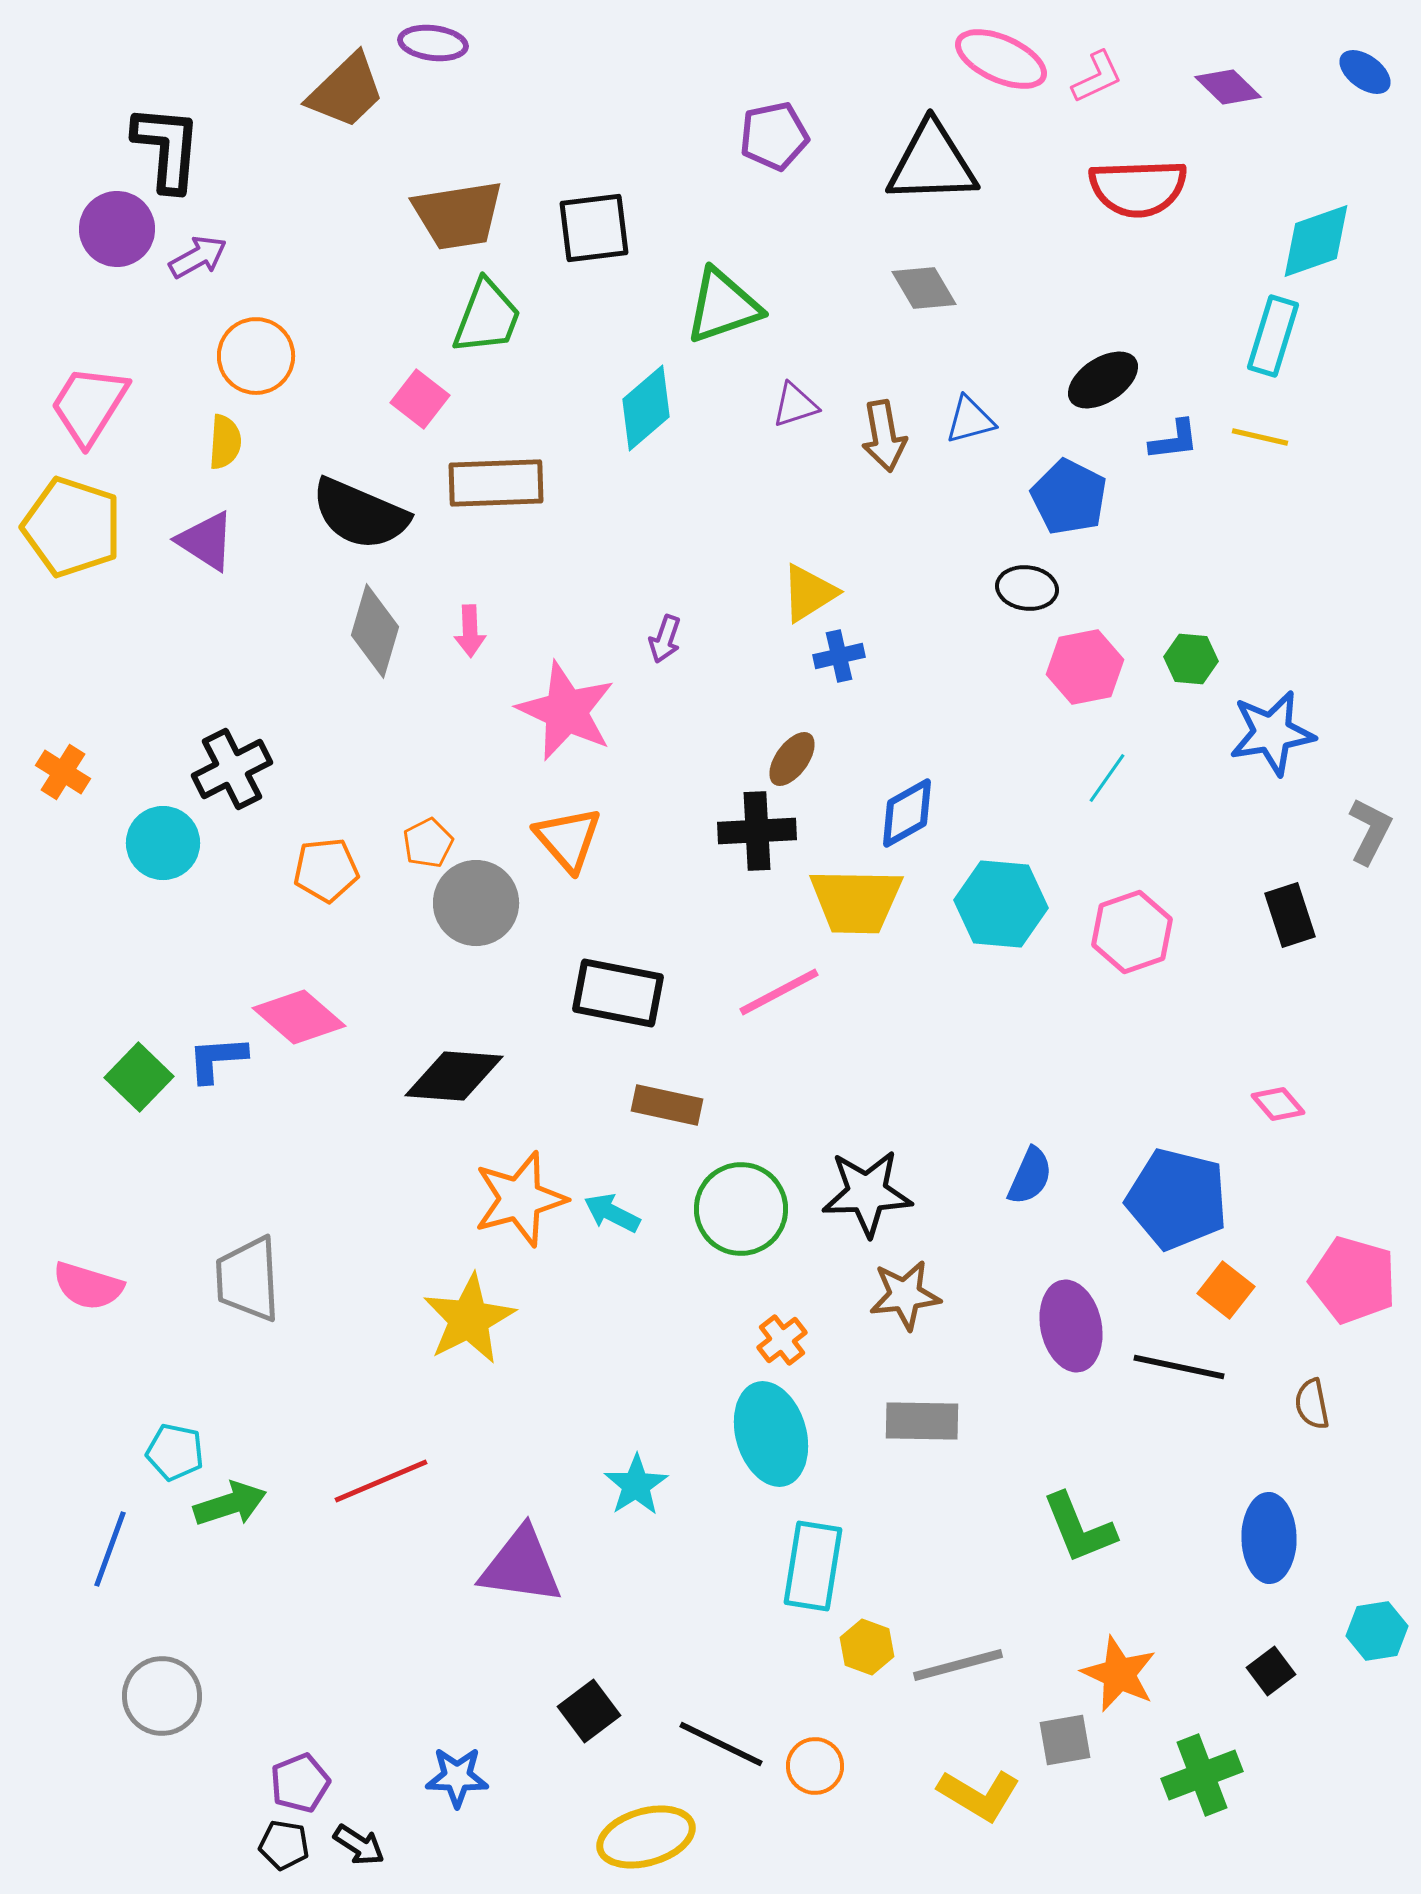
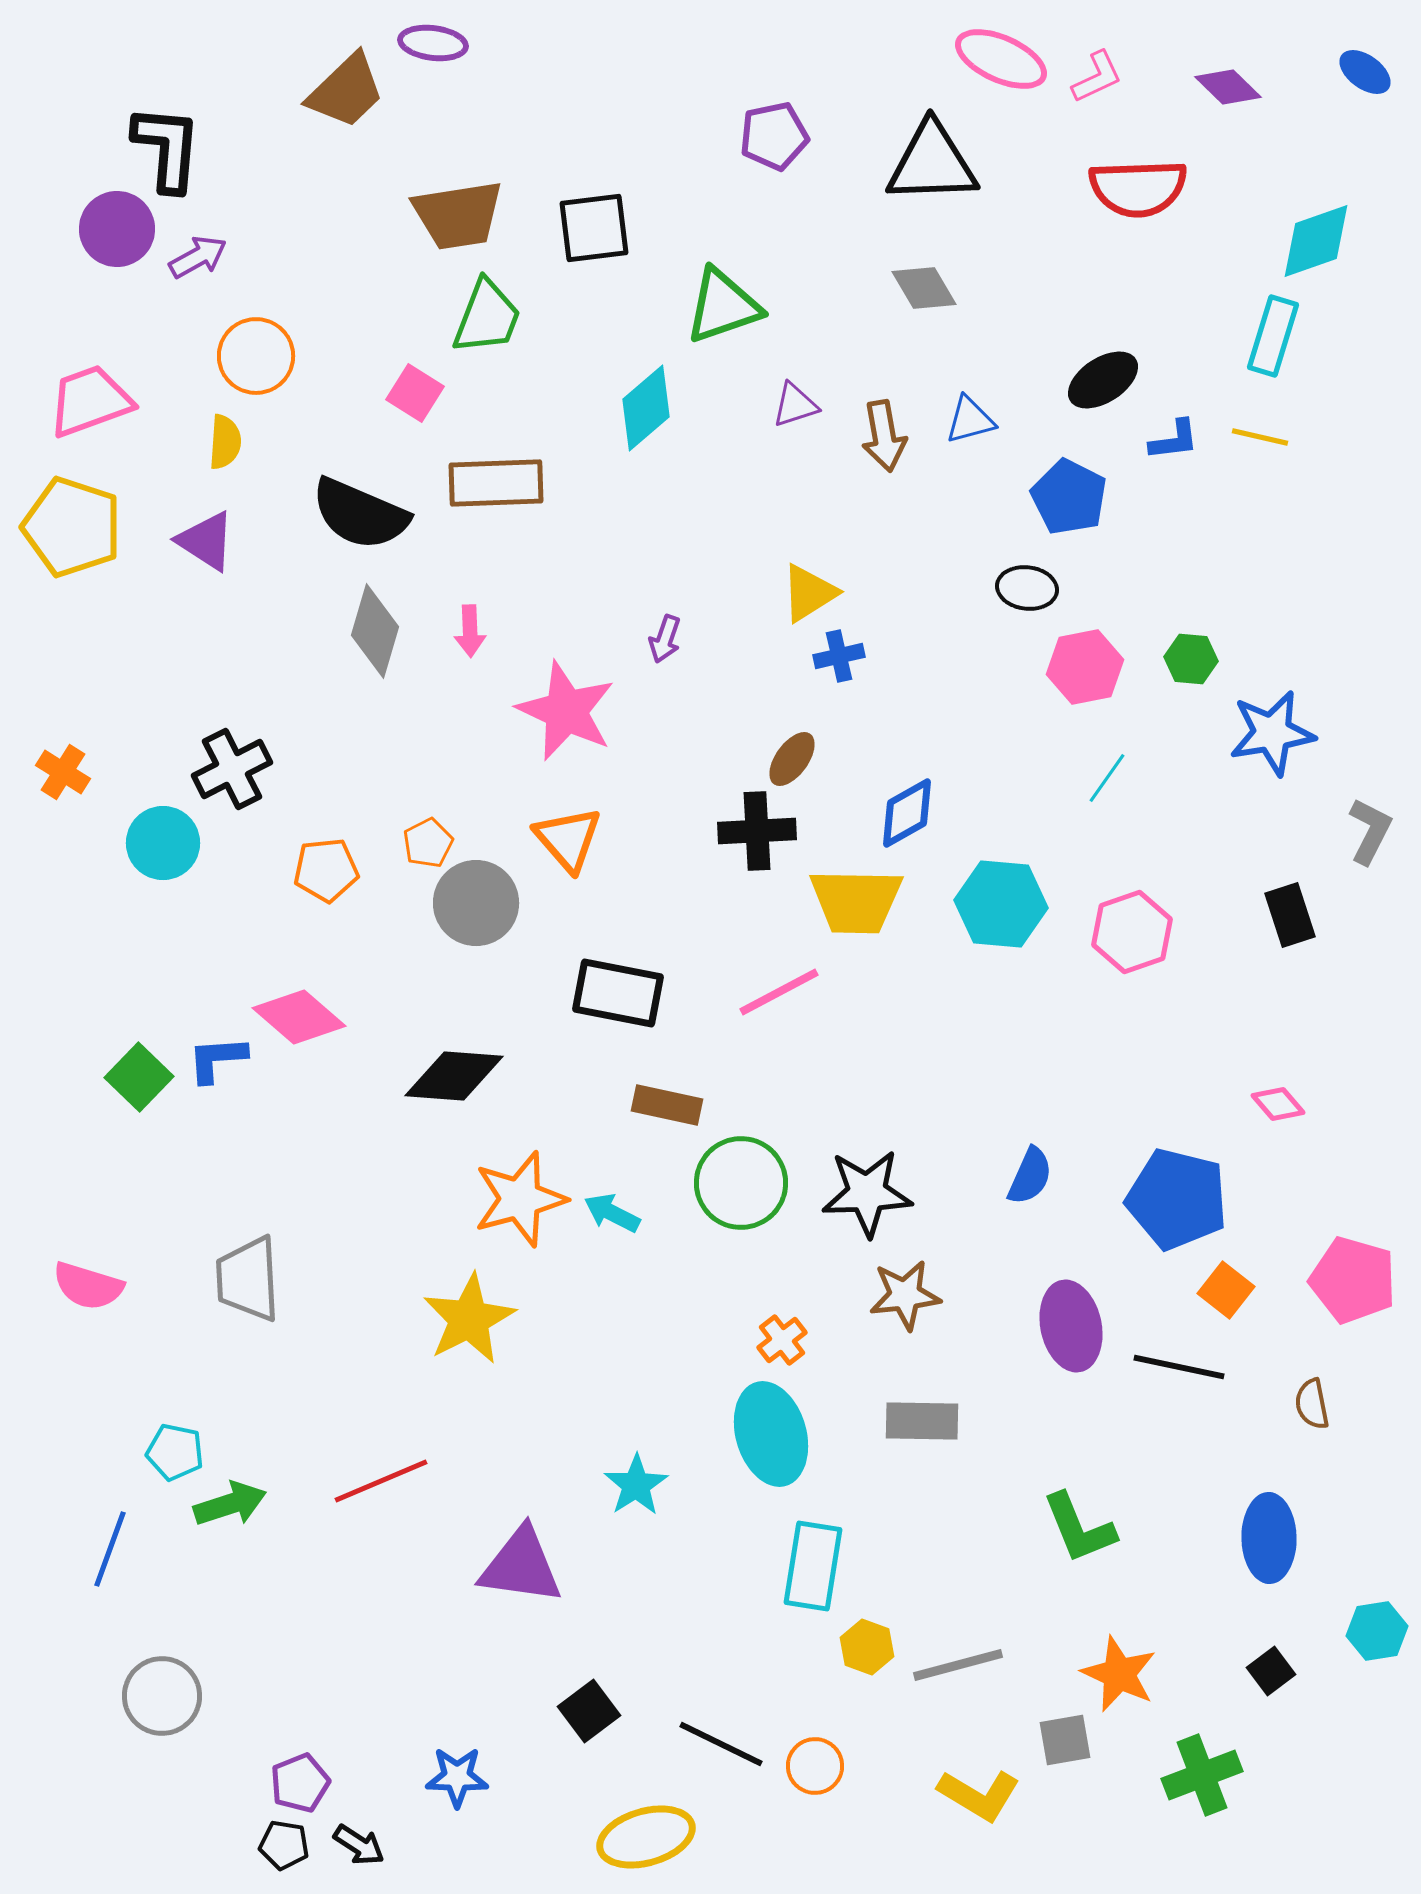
pink square at (420, 399): moved 5 px left, 6 px up; rotated 6 degrees counterclockwise
pink trapezoid at (89, 405): moved 1 px right, 4 px up; rotated 38 degrees clockwise
green circle at (741, 1209): moved 26 px up
